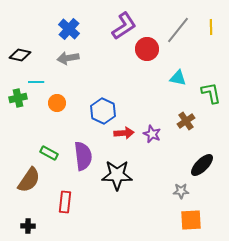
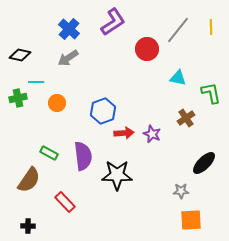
purple L-shape: moved 11 px left, 4 px up
gray arrow: rotated 25 degrees counterclockwise
blue hexagon: rotated 15 degrees clockwise
brown cross: moved 3 px up
black ellipse: moved 2 px right, 2 px up
red rectangle: rotated 50 degrees counterclockwise
